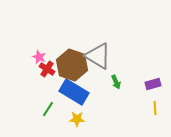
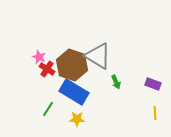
purple rectangle: rotated 35 degrees clockwise
yellow line: moved 5 px down
